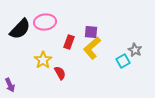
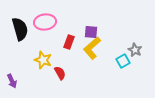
black semicircle: rotated 60 degrees counterclockwise
yellow star: rotated 18 degrees counterclockwise
purple arrow: moved 2 px right, 4 px up
